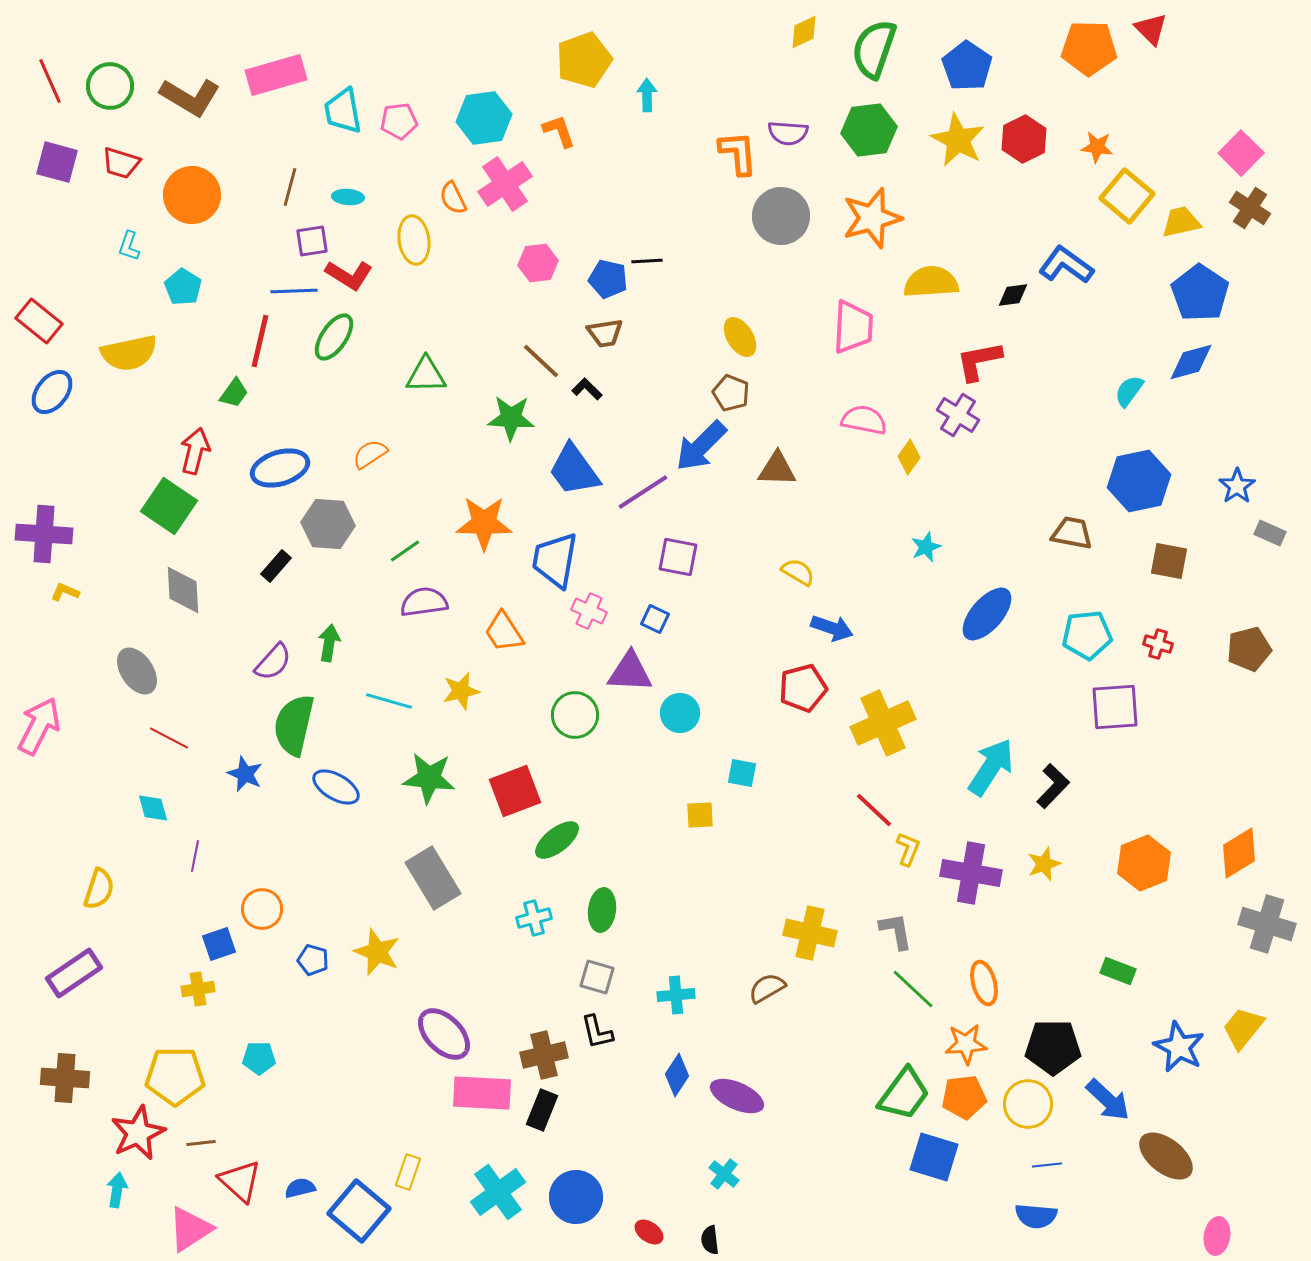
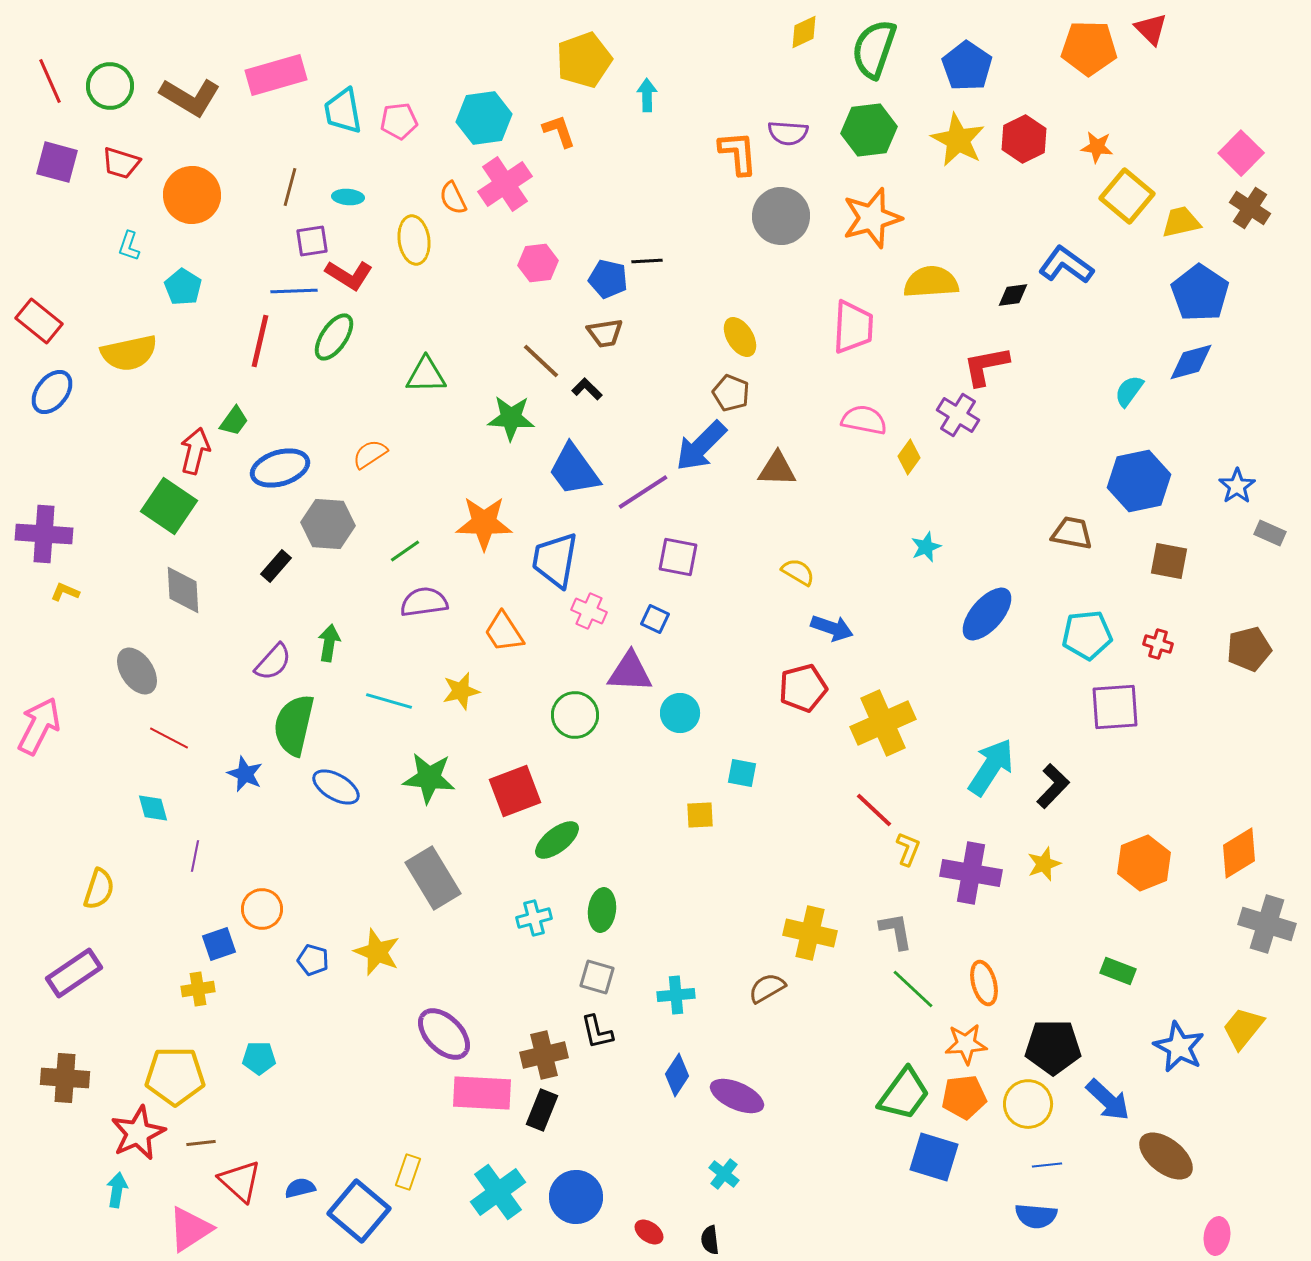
red L-shape at (979, 361): moved 7 px right, 5 px down
green trapezoid at (234, 393): moved 28 px down
